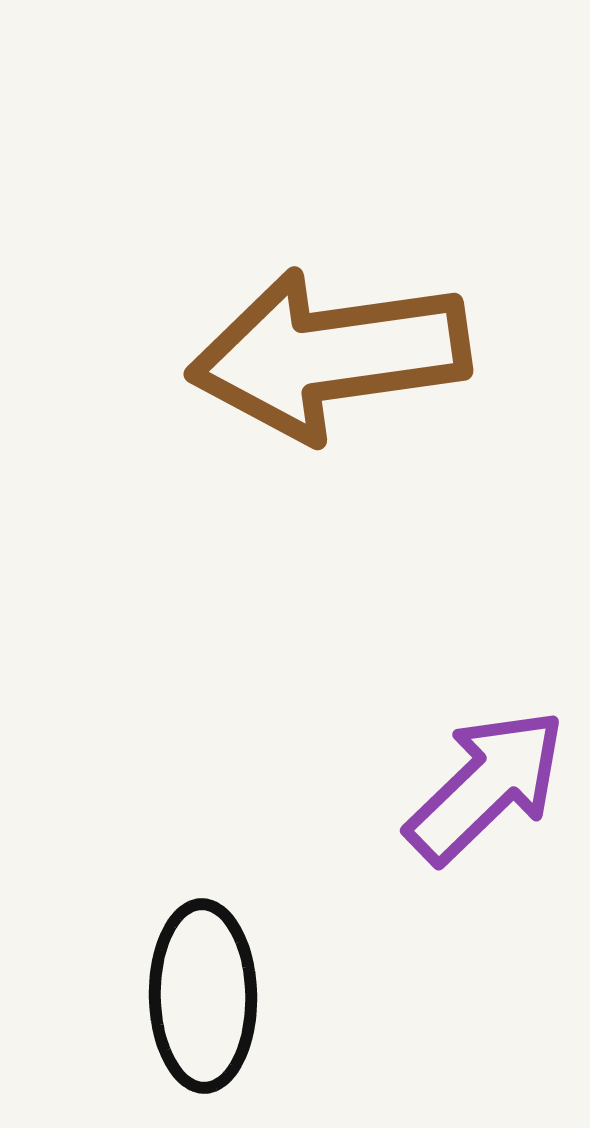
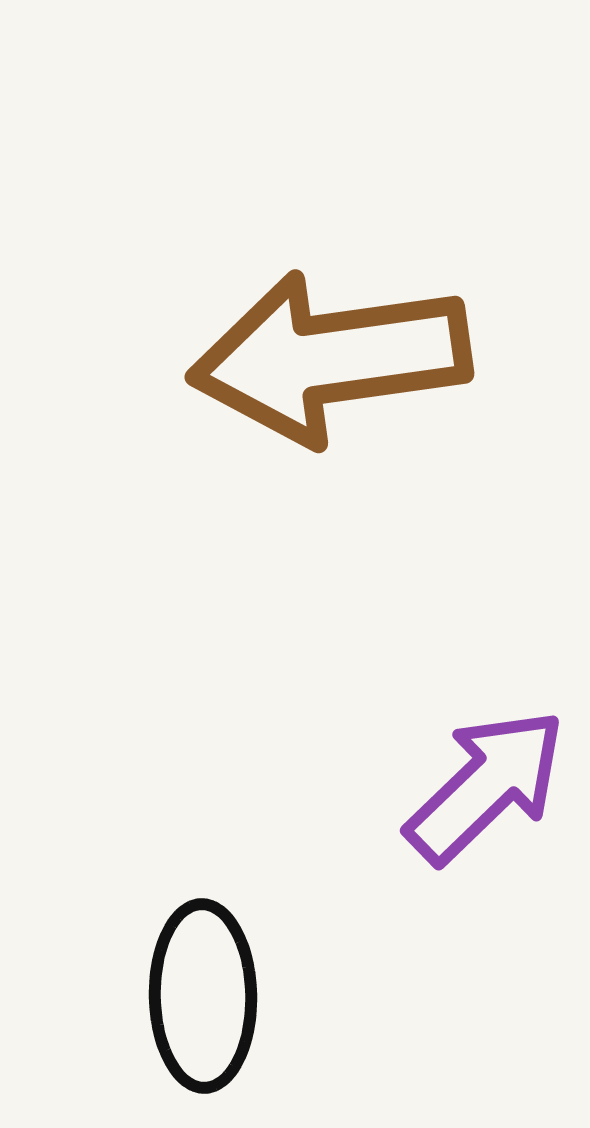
brown arrow: moved 1 px right, 3 px down
